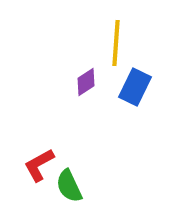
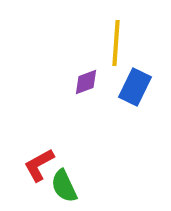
purple diamond: rotated 12 degrees clockwise
green semicircle: moved 5 px left
